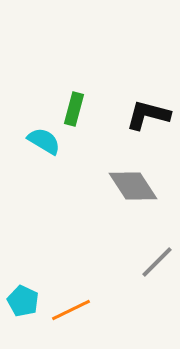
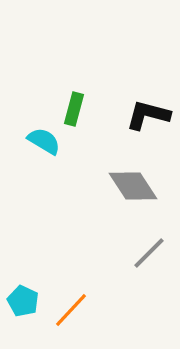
gray line: moved 8 px left, 9 px up
orange line: rotated 21 degrees counterclockwise
